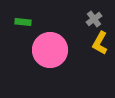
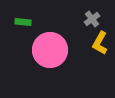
gray cross: moved 2 px left
